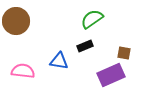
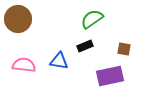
brown circle: moved 2 px right, 2 px up
brown square: moved 4 px up
pink semicircle: moved 1 px right, 6 px up
purple rectangle: moved 1 px left, 1 px down; rotated 12 degrees clockwise
